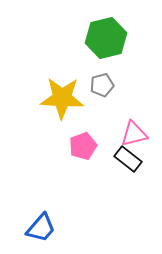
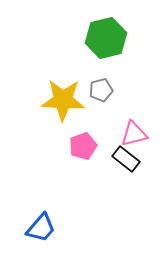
gray pentagon: moved 1 px left, 5 px down
yellow star: moved 1 px right, 2 px down
black rectangle: moved 2 px left
